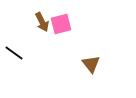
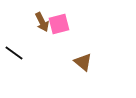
pink square: moved 2 px left
brown triangle: moved 8 px left, 2 px up; rotated 12 degrees counterclockwise
